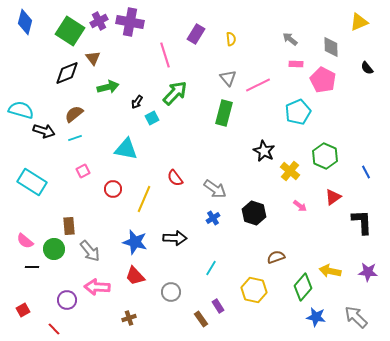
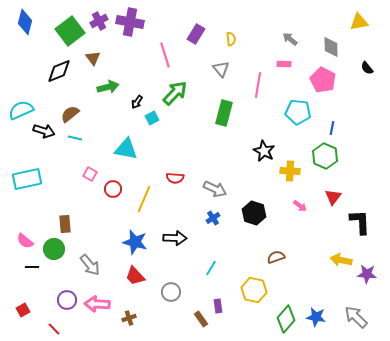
yellow triangle at (359, 22): rotated 12 degrees clockwise
green square at (70, 31): rotated 20 degrees clockwise
pink rectangle at (296, 64): moved 12 px left
black diamond at (67, 73): moved 8 px left, 2 px up
gray triangle at (228, 78): moved 7 px left, 9 px up
pink line at (258, 85): rotated 55 degrees counterclockwise
cyan semicircle at (21, 110): rotated 40 degrees counterclockwise
cyan pentagon at (298, 112): rotated 30 degrees clockwise
brown semicircle at (74, 114): moved 4 px left
cyan line at (75, 138): rotated 32 degrees clockwise
pink square at (83, 171): moved 7 px right, 3 px down; rotated 32 degrees counterclockwise
yellow cross at (290, 171): rotated 36 degrees counterclockwise
blue line at (366, 172): moved 34 px left, 44 px up; rotated 40 degrees clockwise
red semicircle at (175, 178): rotated 48 degrees counterclockwise
cyan rectangle at (32, 182): moved 5 px left, 3 px up; rotated 44 degrees counterclockwise
gray arrow at (215, 189): rotated 10 degrees counterclockwise
red triangle at (333, 197): rotated 18 degrees counterclockwise
black L-shape at (362, 222): moved 2 px left
brown rectangle at (69, 226): moved 4 px left, 2 px up
gray arrow at (90, 251): moved 14 px down
yellow arrow at (330, 271): moved 11 px right, 11 px up
purple star at (368, 272): moved 1 px left, 2 px down
pink arrow at (97, 287): moved 17 px down
green diamond at (303, 287): moved 17 px left, 32 px down
purple rectangle at (218, 306): rotated 24 degrees clockwise
